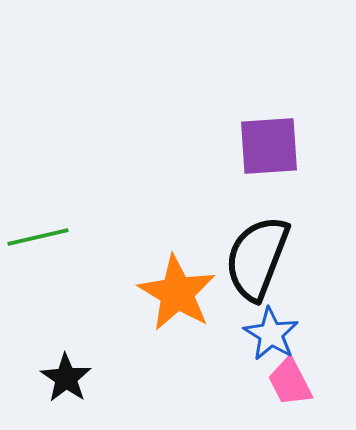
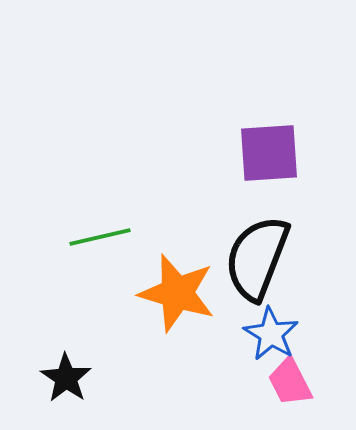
purple square: moved 7 px down
green line: moved 62 px right
orange star: rotated 14 degrees counterclockwise
